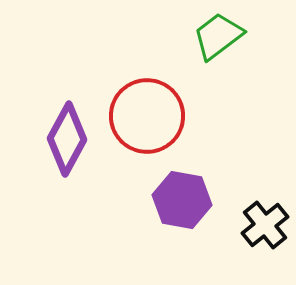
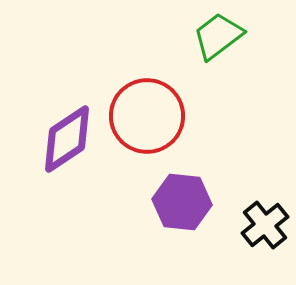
purple diamond: rotated 28 degrees clockwise
purple hexagon: moved 2 px down; rotated 4 degrees counterclockwise
